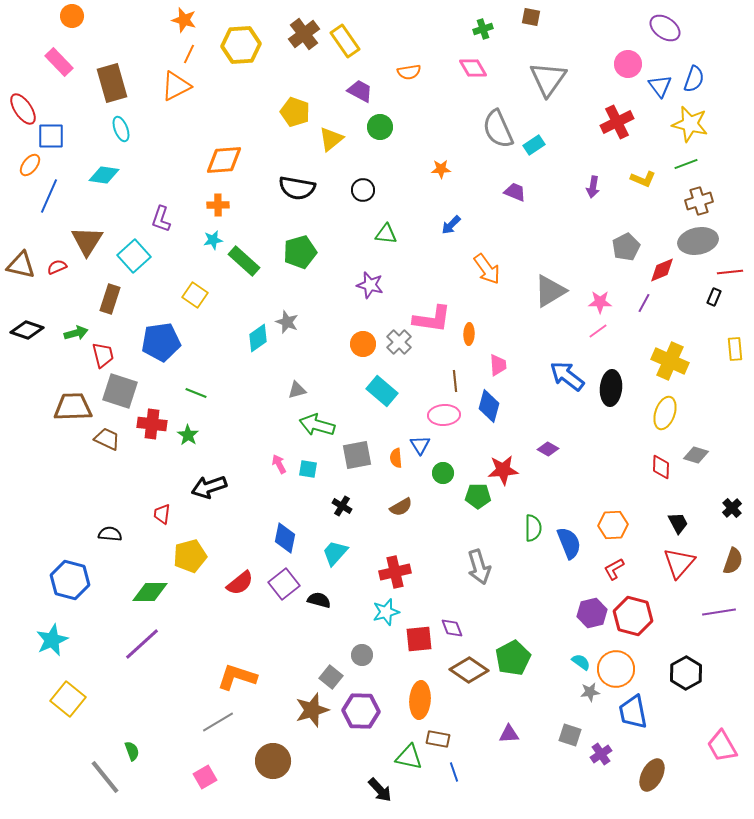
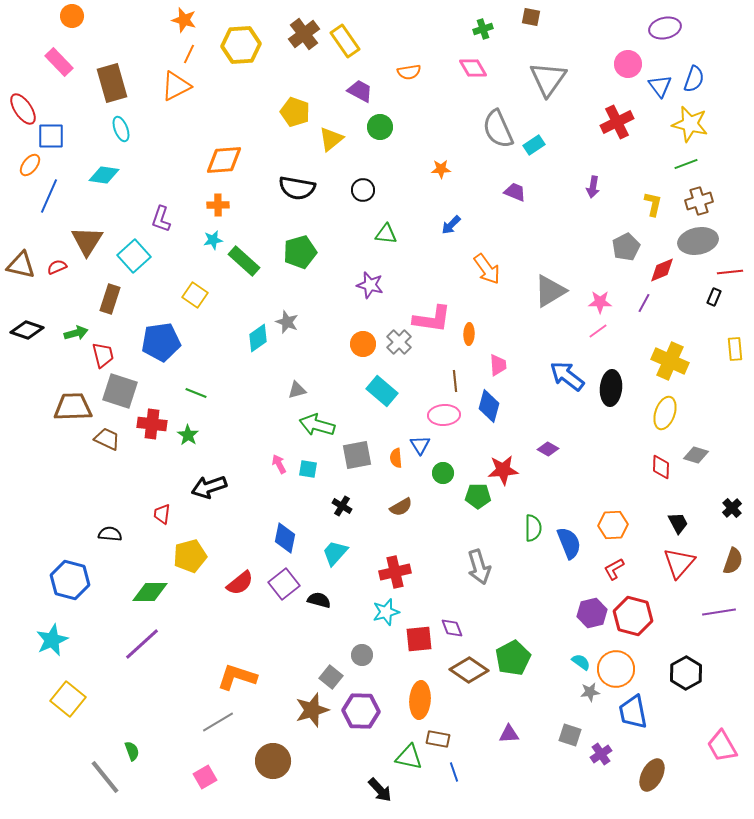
purple ellipse at (665, 28): rotated 48 degrees counterclockwise
yellow L-shape at (643, 179): moved 10 px right, 25 px down; rotated 100 degrees counterclockwise
